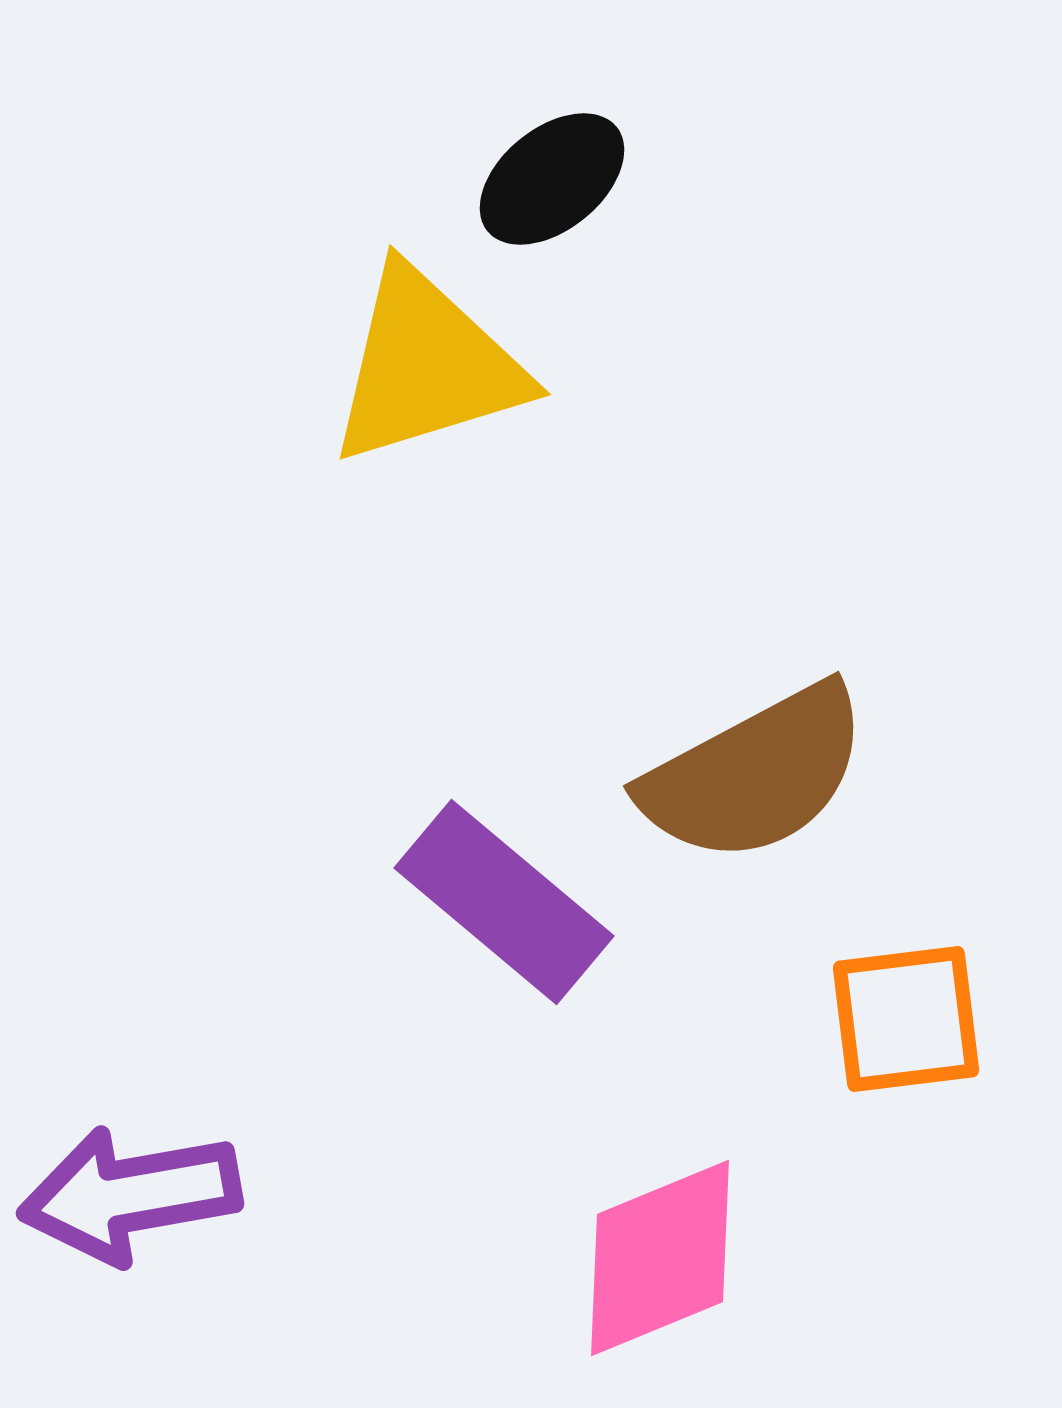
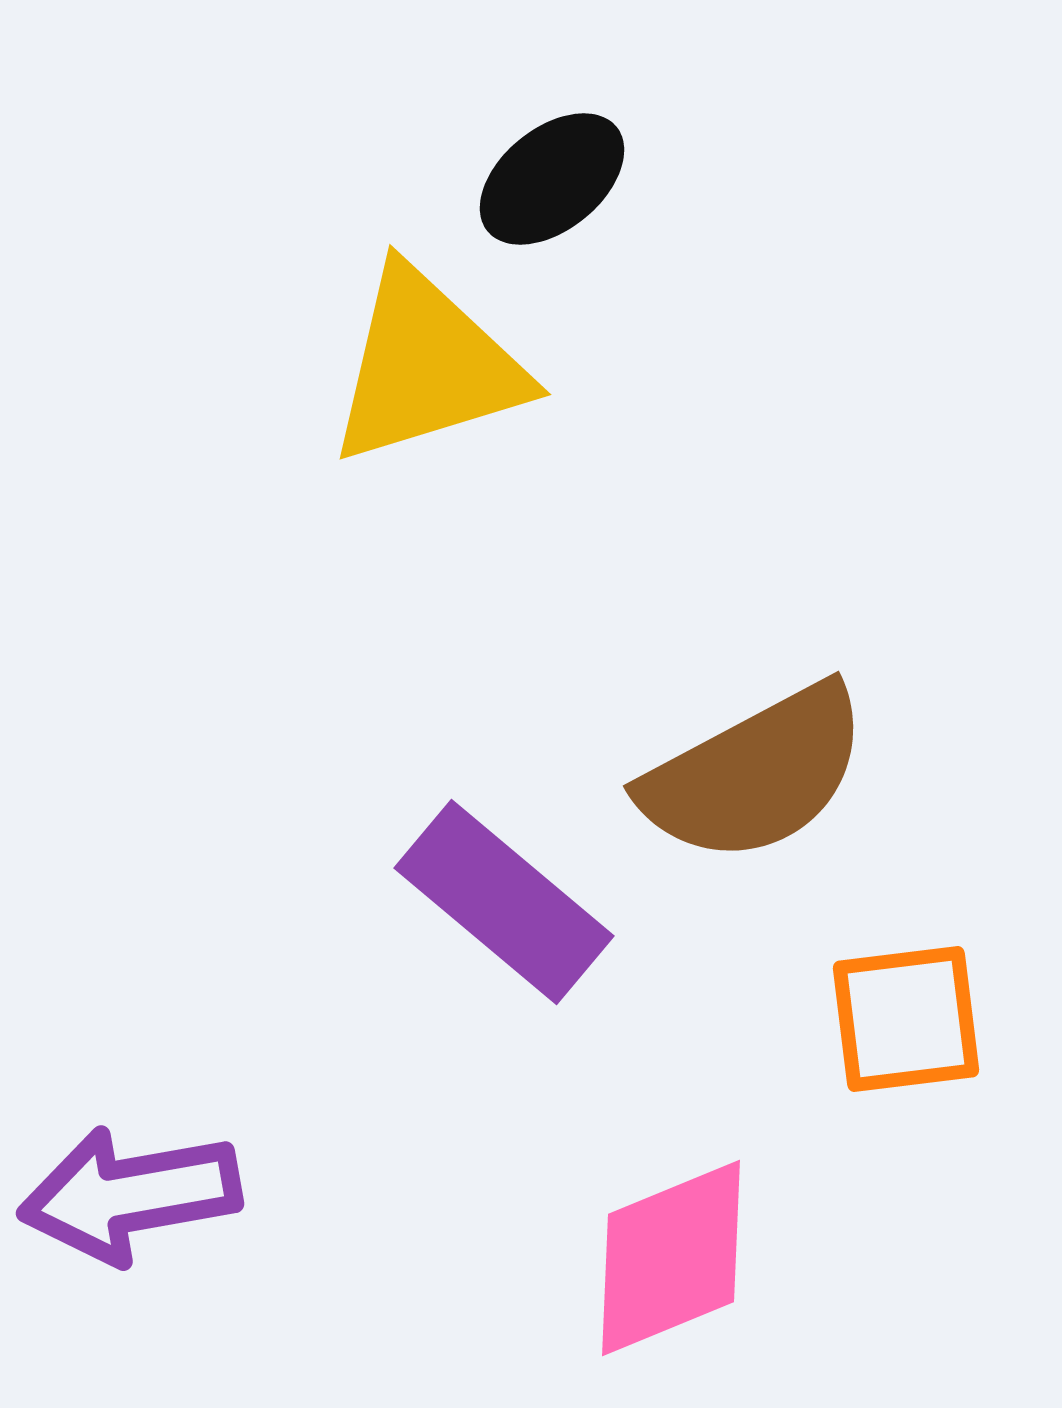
pink diamond: moved 11 px right
